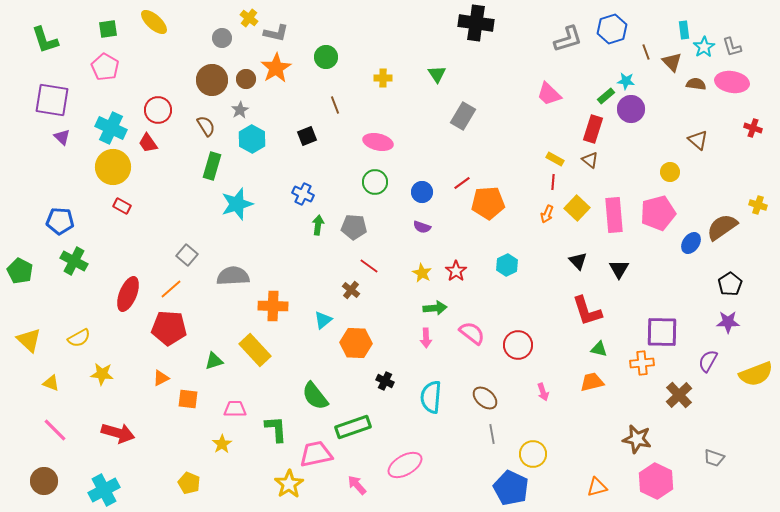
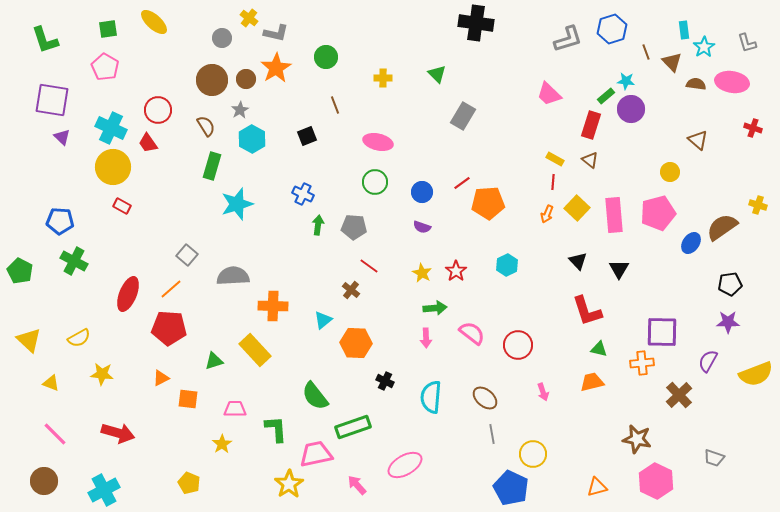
gray L-shape at (732, 47): moved 15 px right, 4 px up
green triangle at (437, 74): rotated 12 degrees counterclockwise
red rectangle at (593, 129): moved 2 px left, 4 px up
black pentagon at (730, 284): rotated 25 degrees clockwise
pink line at (55, 430): moved 4 px down
